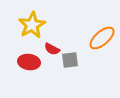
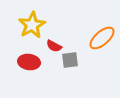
red semicircle: moved 2 px right, 3 px up
